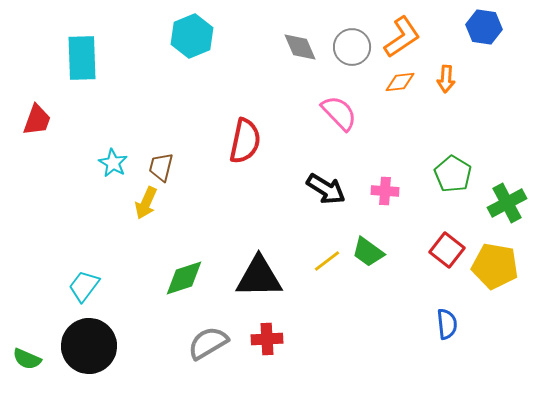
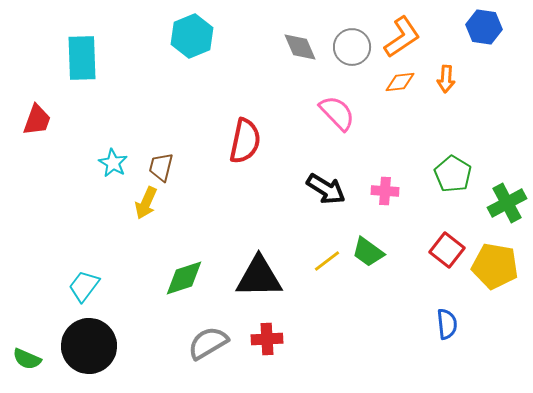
pink semicircle: moved 2 px left
